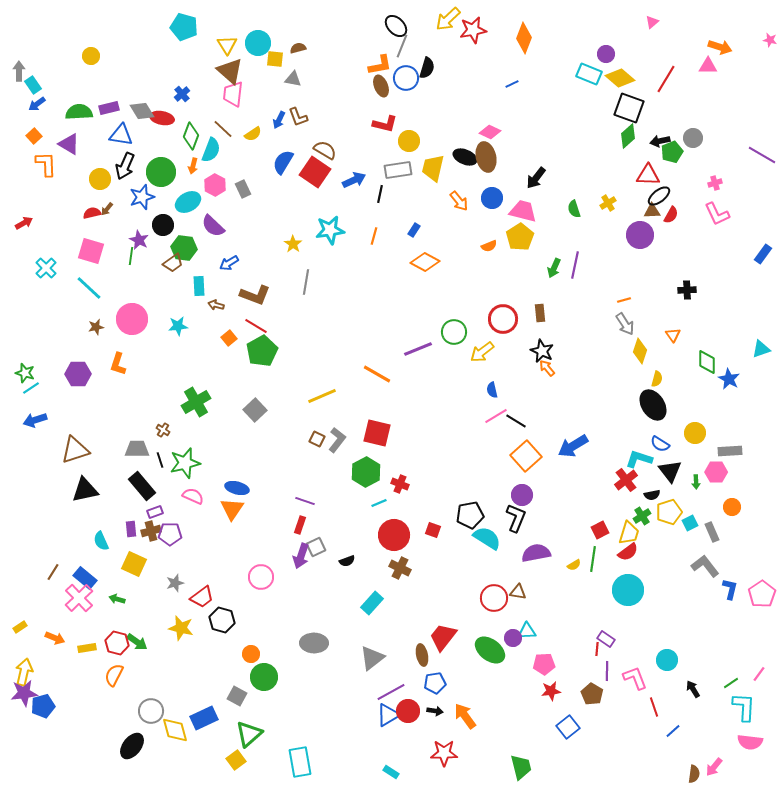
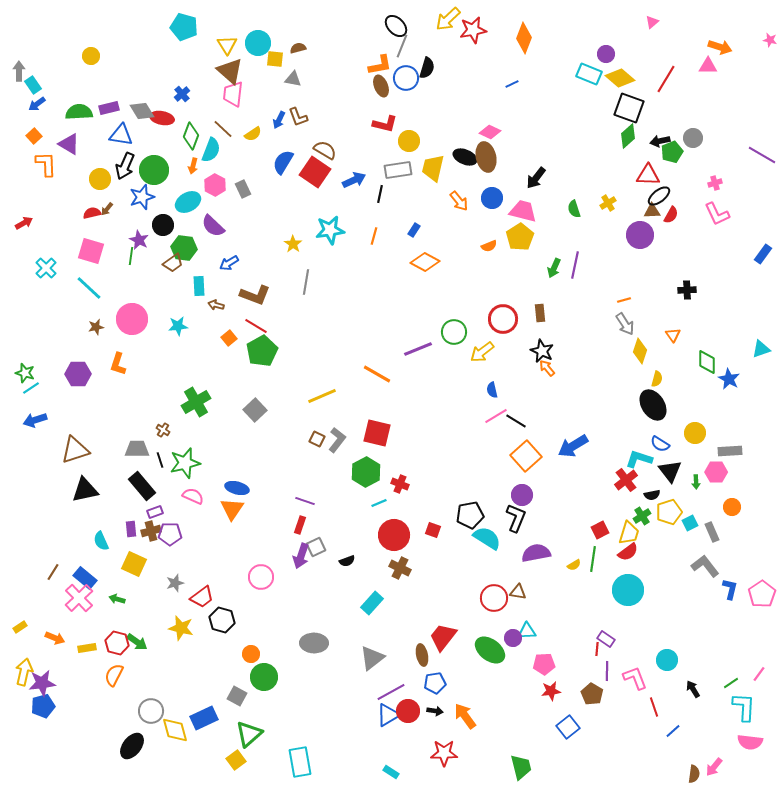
green circle at (161, 172): moved 7 px left, 2 px up
purple star at (24, 693): moved 18 px right, 10 px up
